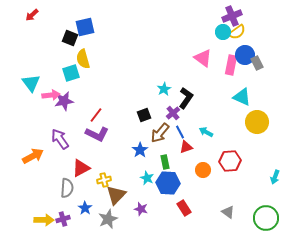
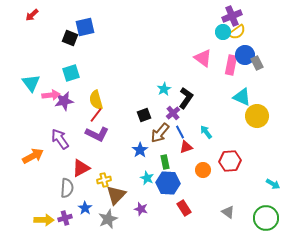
yellow semicircle at (83, 59): moved 13 px right, 41 px down
yellow circle at (257, 122): moved 6 px up
cyan arrow at (206, 132): rotated 24 degrees clockwise
cyan arrow at (275, 177): moved 2 px left, 7 px down; rotated 80 degrees counterclockwise
purple cross at (63, 219): moved 2 px right, 1 px up
